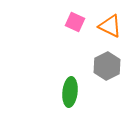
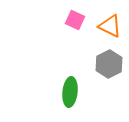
pink square: moved 2 px up
gray hexagon: moved 2 px right, 2 px up
